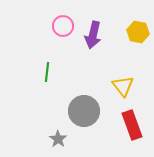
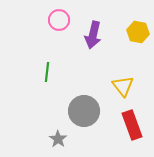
pink circle: moved 4 px left, 6 px up
